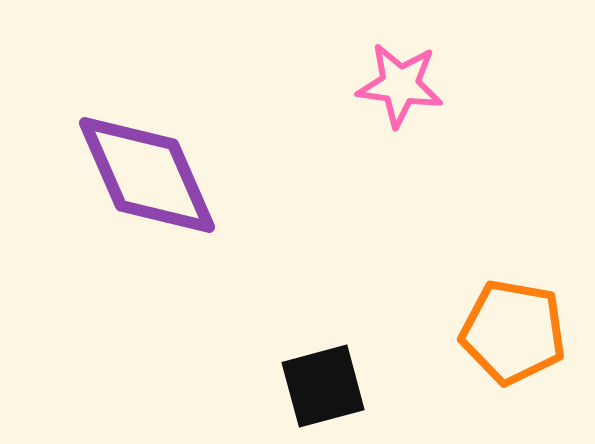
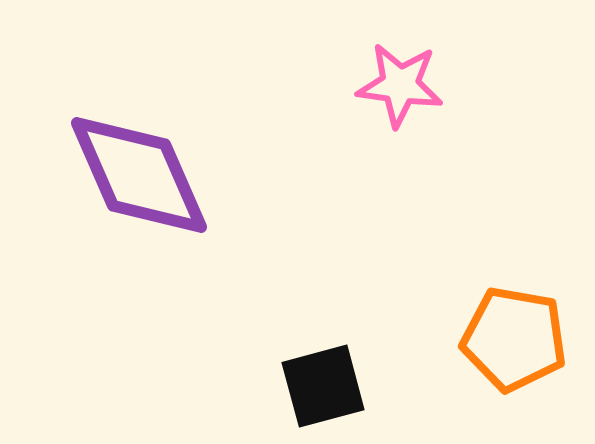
purple diamond: moved 8 px left
orange pentagon: moved 1 px right, 7 px down
